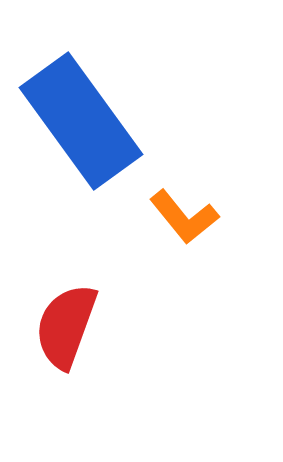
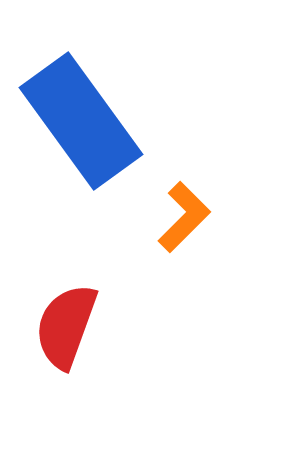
orange L-shape: rotated 96 degrees counterclockwise
